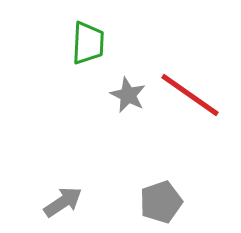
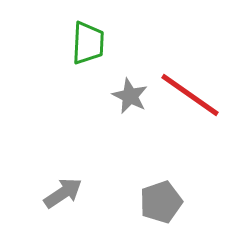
gray star: moved 2 px right, 1 px down
gray arrow: moved 9 px up
